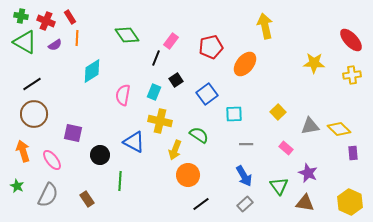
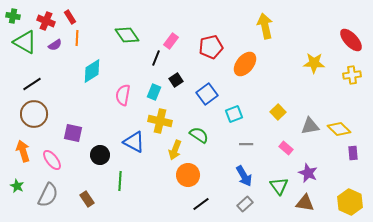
green cross at (21, 16): moved 8 px left
cyan square at (234, 114): rotated 18 degrees counterclockwise
